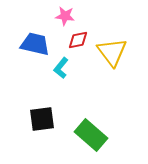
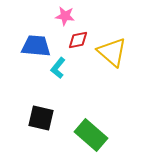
blue trapezoid: moved 1 px right, 2 px down; rotated 8 degrees counterclockwise
yellow triangle: rotated 12 degrees counterclockwise
cyan L-shape: moved 3 px left
black square: moved 1 px left, 1 px up; rotated 20 degrees clockwise
